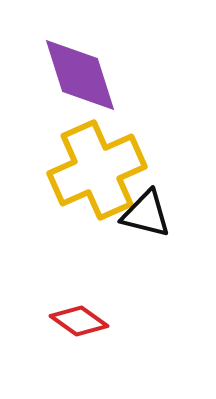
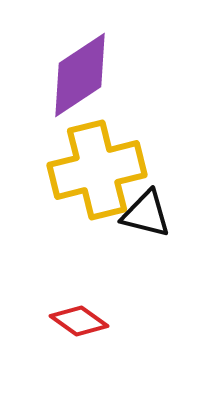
purple diamond: rotated 74 degrees clockwise
yellow cross: rotated 10 degrees clockwise
